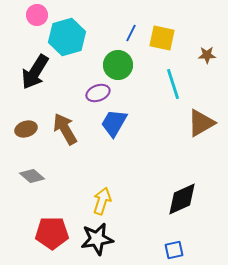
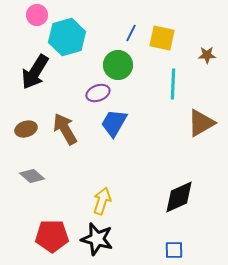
cyan line: rotated 20 degrees clockwise
black diamond: moved 3 px left, 2 px up
red pentagon: moved 3 px down
black star: rotated 24 degrees clockwise
blue square: rotated 12 degrees clockwise
